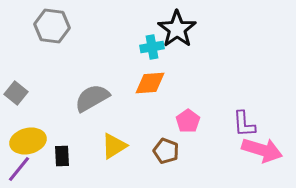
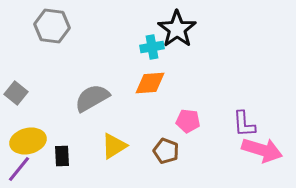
pink pentagon: rotated 30 degrees counterclockwise
